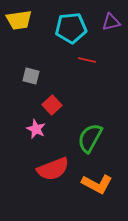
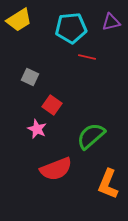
yellow trapezoid: rotated 24 degrees counterclockwise
red line: moved 3 px up
gray square: moved 1 px left, 1 px down; rotated 12 degrees clockwise
red square: rotated 12 degrees counterclockwise
pink star: moved 1 px right
green semicircle: moved 1 px right, 2 px up; rotated 20 degrees clockwise
red semicircle: moved 3 px right
orange L-shape: moved 11 px right; rotated 84 degrees clockwise
